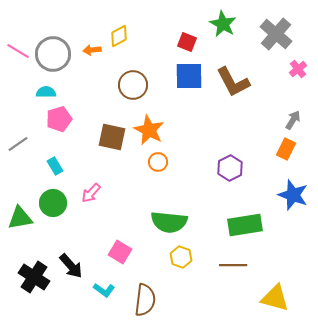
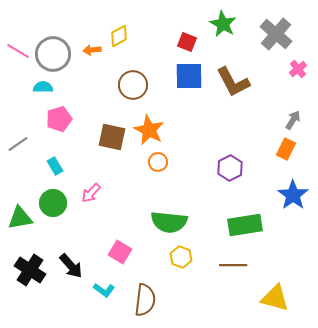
cyan semicircle: moved 3 px left, 5 px up
blue star: rotated 16 degrees clockwise
black cross: moved 4 px left, 7 px up
